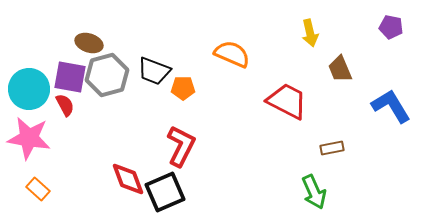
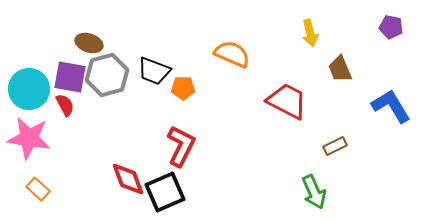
brown rectangle: moved 3 px right, 2 px up; rotated 15 degrees counterclockwise
